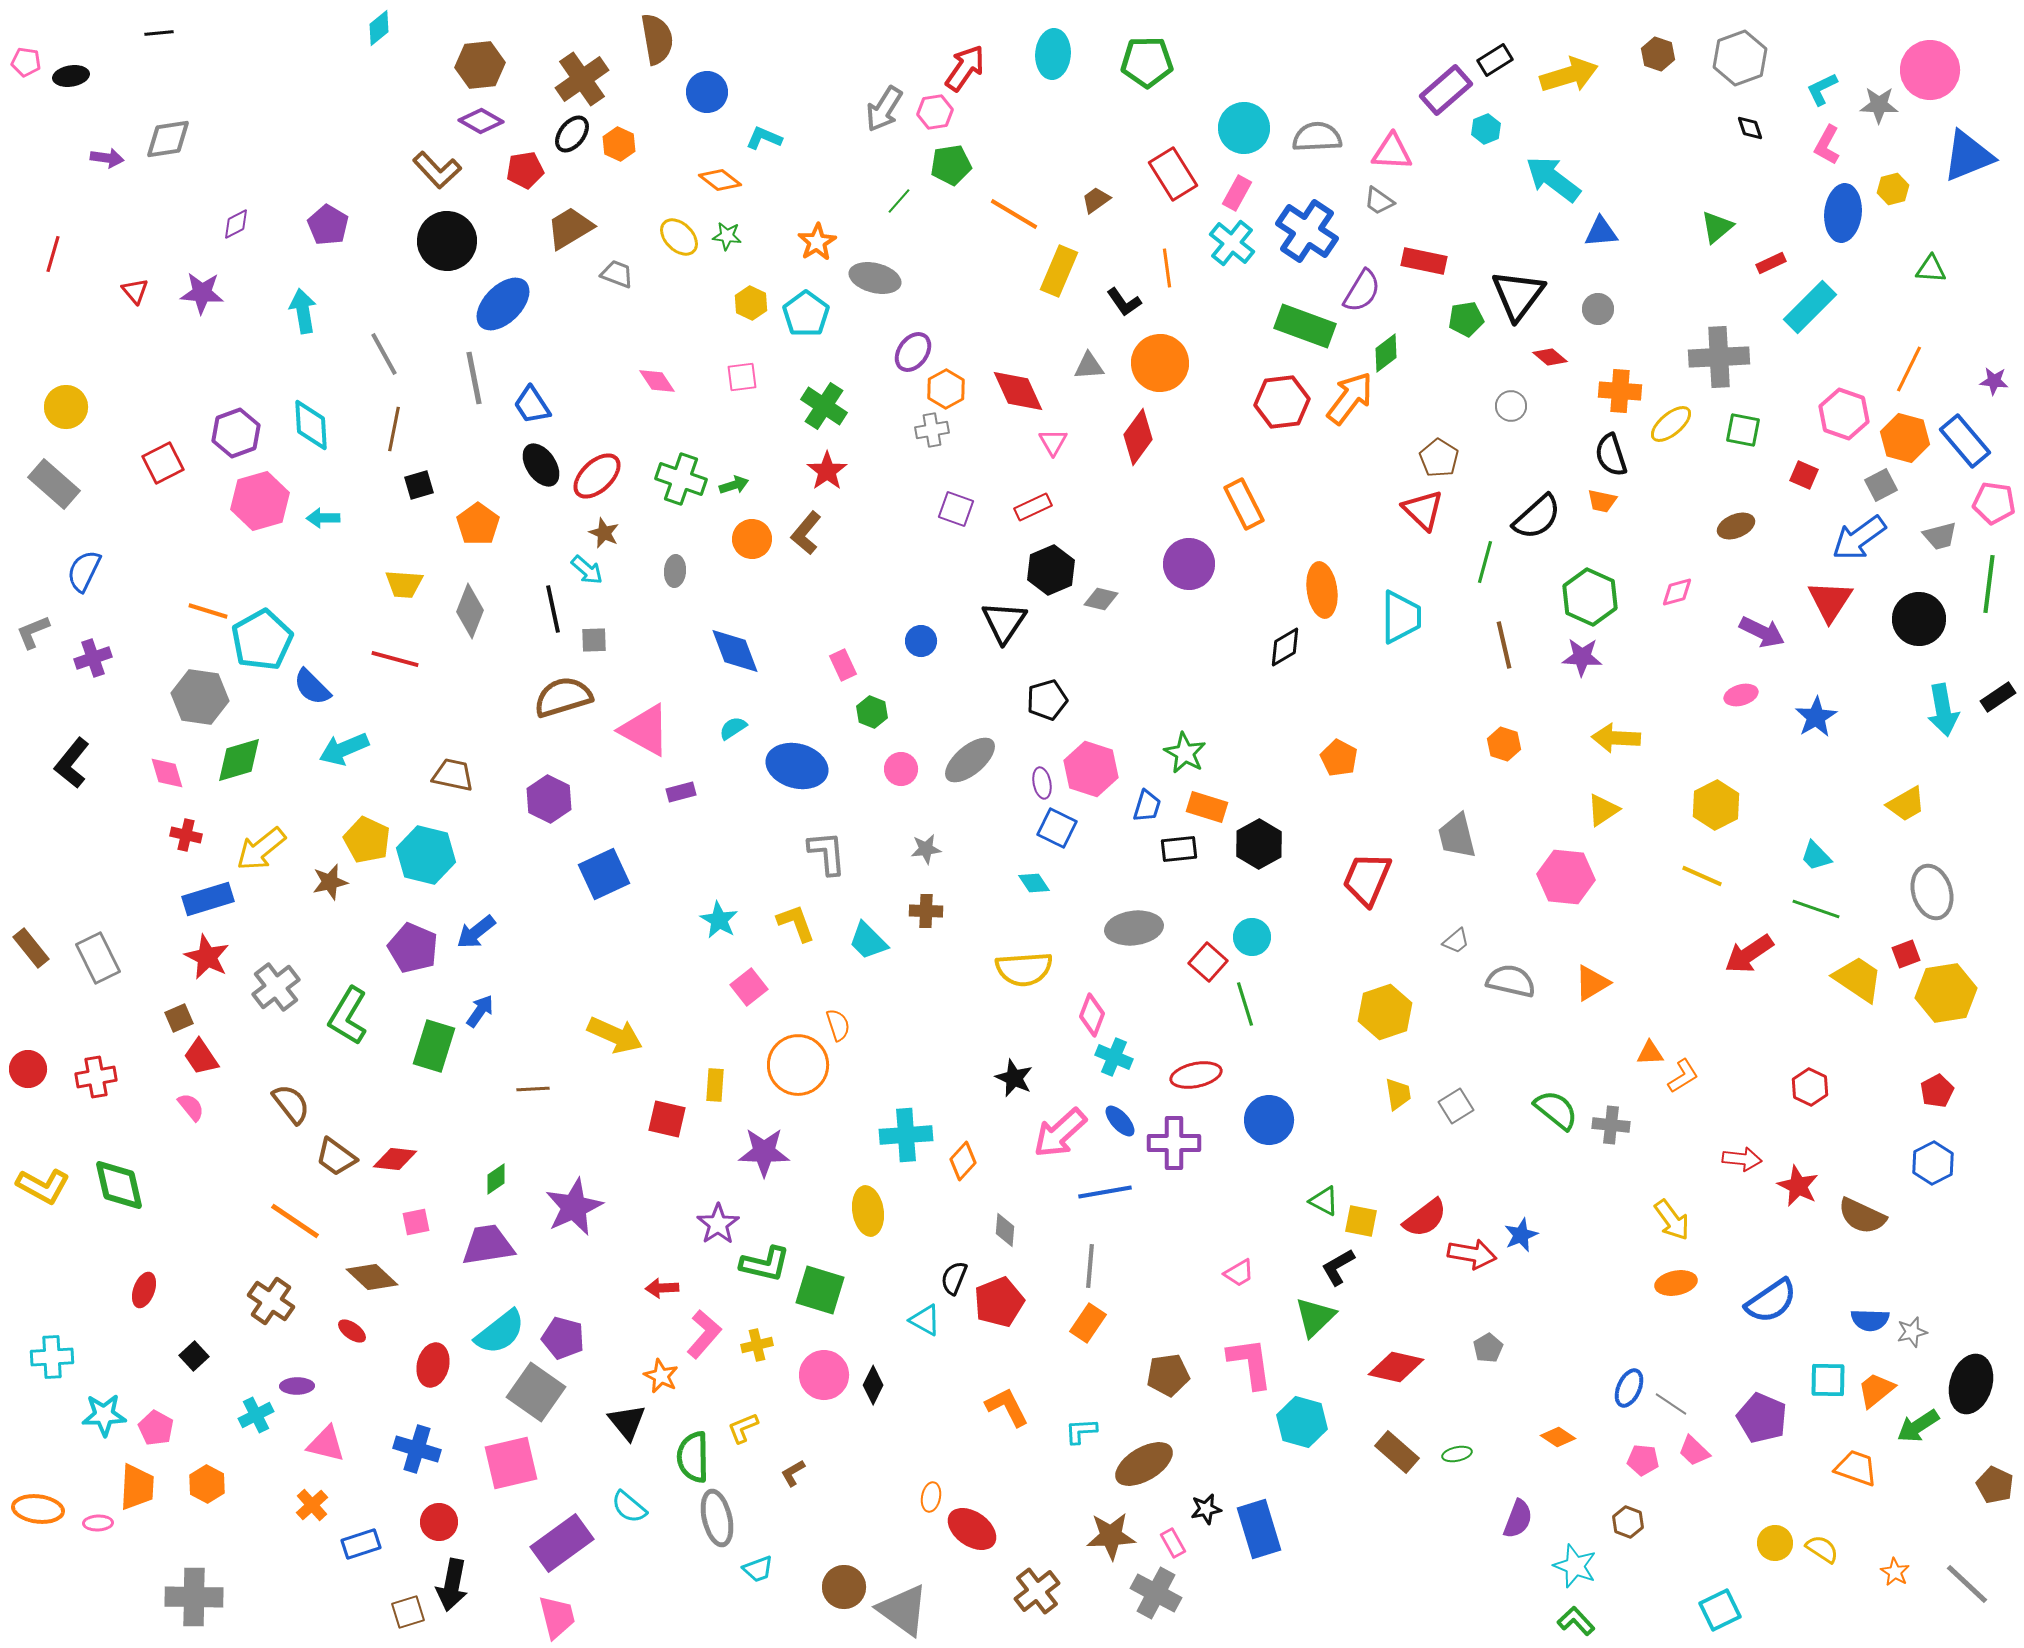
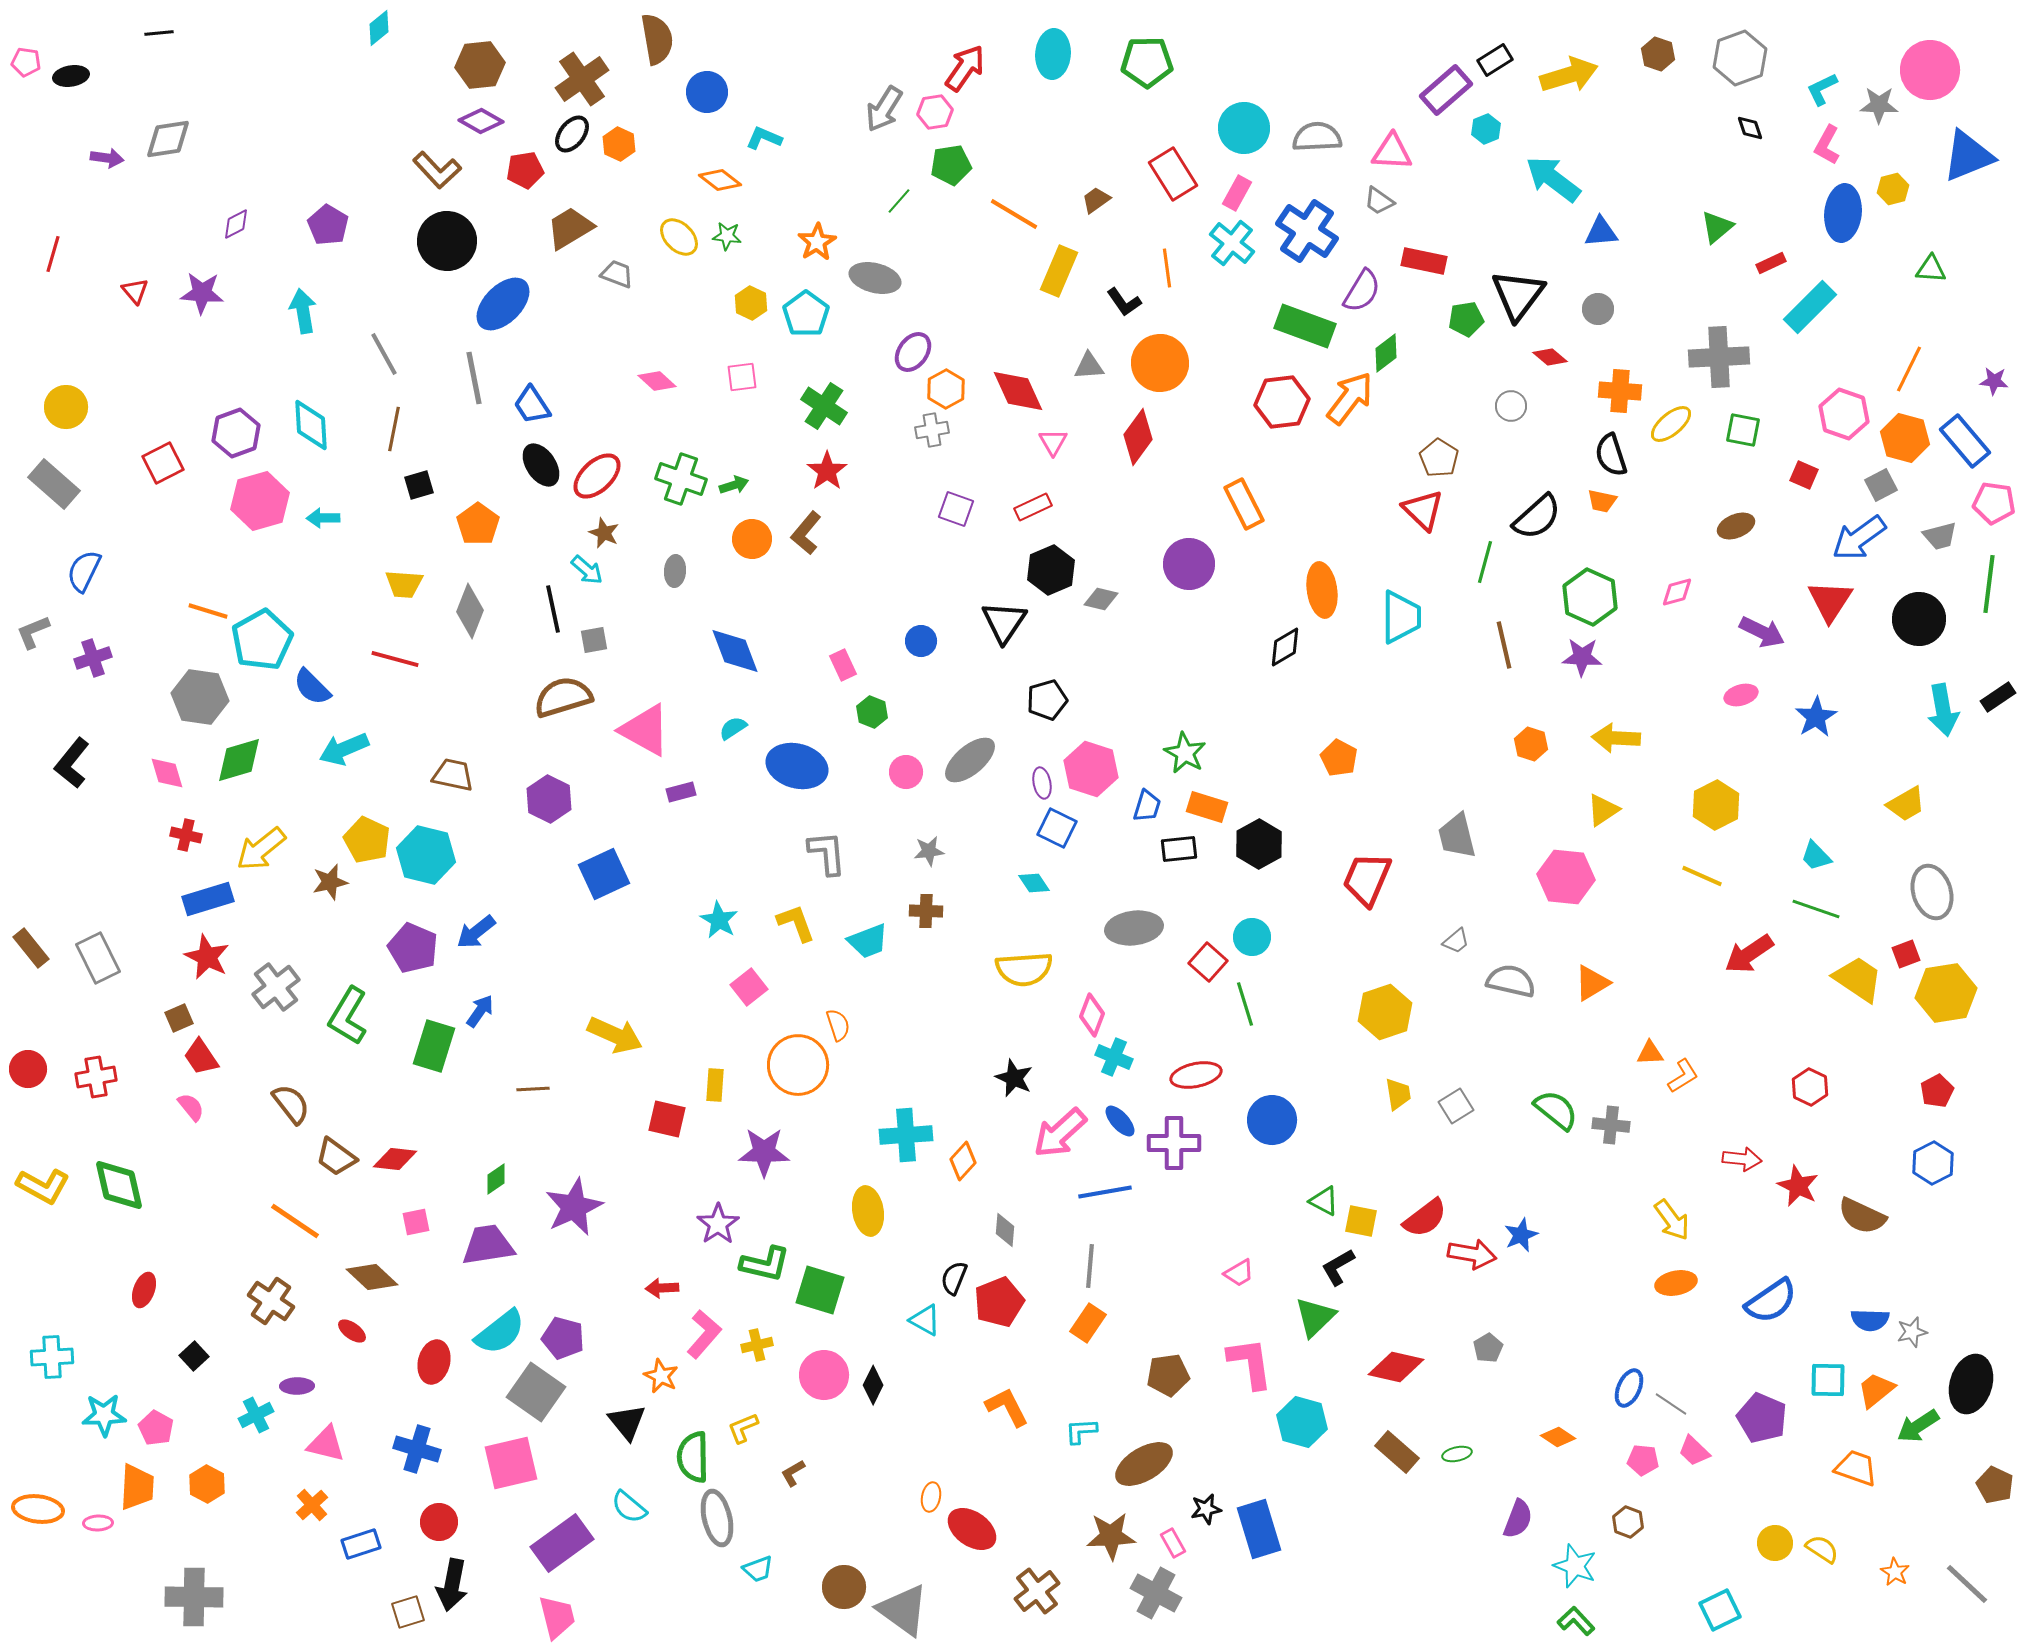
pink diamond at (657, 381): rotated 15 degrees counterclockwise
gray square at (594, 640): rotated 8 degrees counterclockwise
orange hexagon at (1504, 744): moved 27 px right
pink circle at (901, 769): moved 5 px right, 3 px down
gray star at (926, 849): moved 3 px right, 2 px down
cyan trapezoid at (868, 941): rotated 66 degrees counterclockwise
blue circle at (1269, 1120): moved 3 px right
red ellipse at (433, 1365): moved 1 px right, 3 px up
